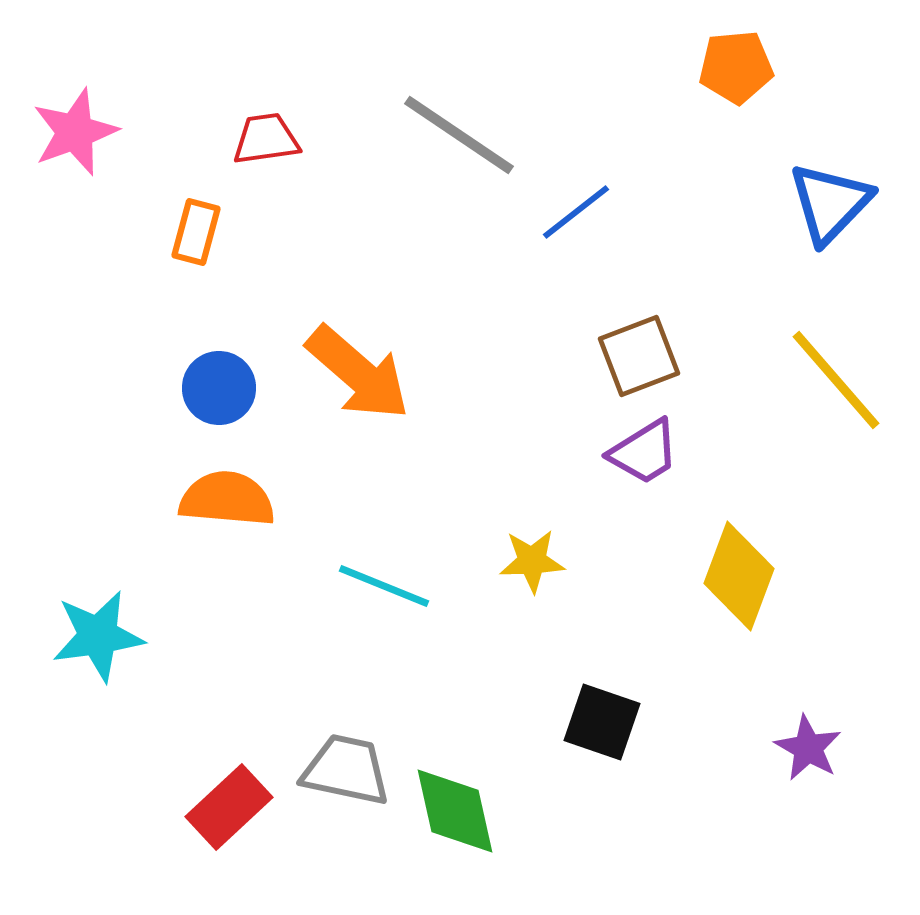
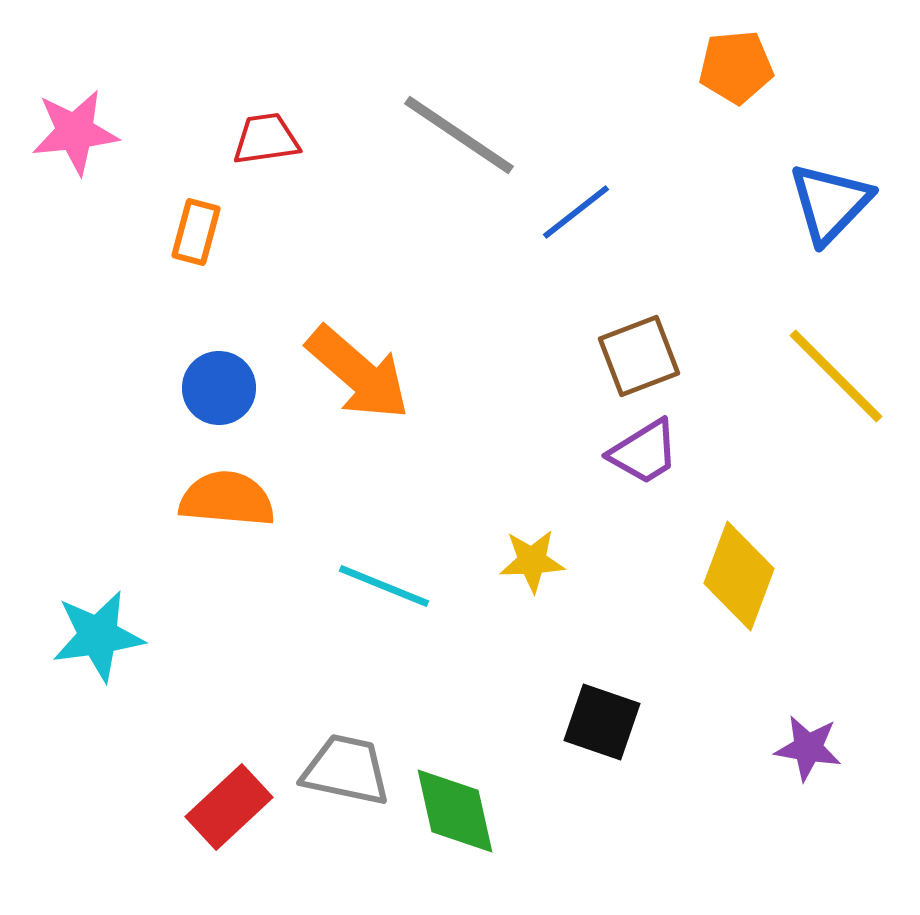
pink star: rotated 14 degrees clockwise
yellow line: moved 4 px up; rotated 4 degrees counterclockwise
purple star: rotated 20 degrees counterclockwise
